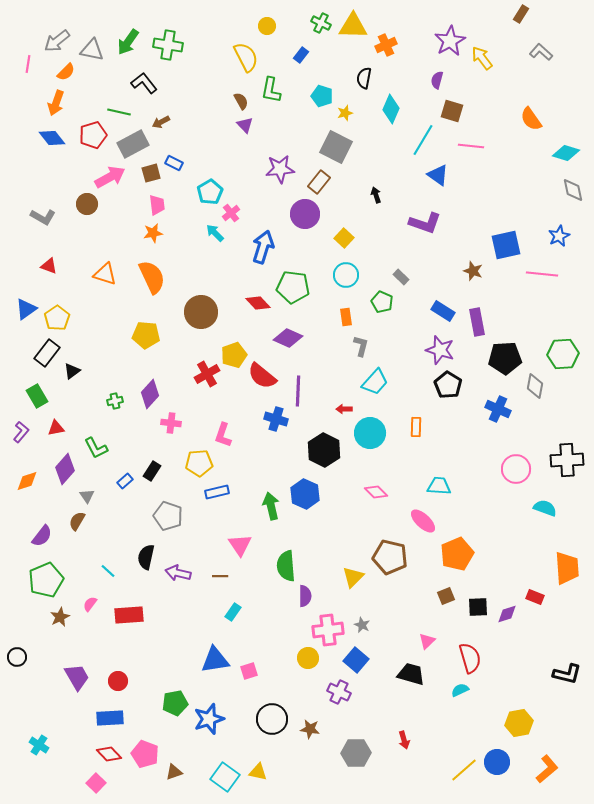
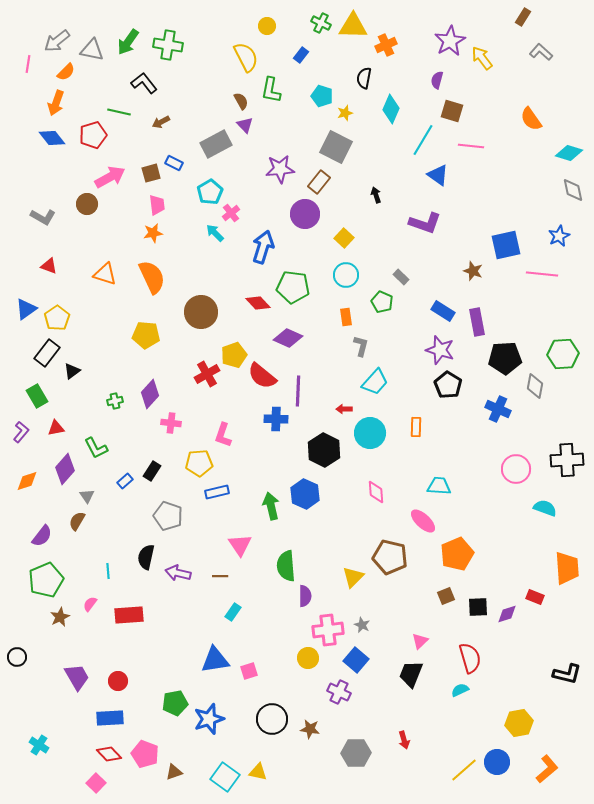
brown rectangle at (521, 14): moved 2 px right, 3 px down
gray rectangle at (133, 144): moved 83 px right
cyan diamond at (566, 153): moved 3 px right
blue cross at (276, 419): rotated 15 degrees counterclockwise
pink diamond at (376, 492): rotated 40 degrees clockwise
cyan line at (108, 571): rotated 42 degrees clockwise
pink triangle at (427, 641): moved 7 px left
black trapezoid at (411, 674): rotated 84 degrees counterclockwise
